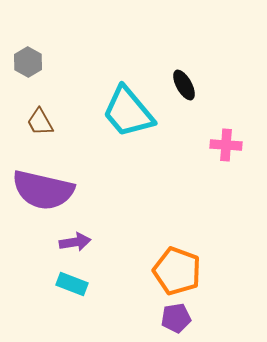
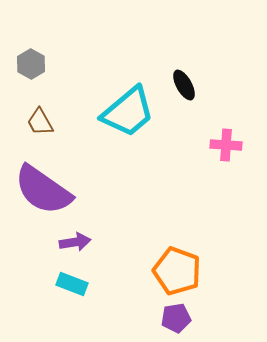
gray hexagon: moved 3 px right, 2 px down
cyan trapezoid: rotated 90 degrees counterclockwise
purple semicircle: rotated 22 degrees clockwise
